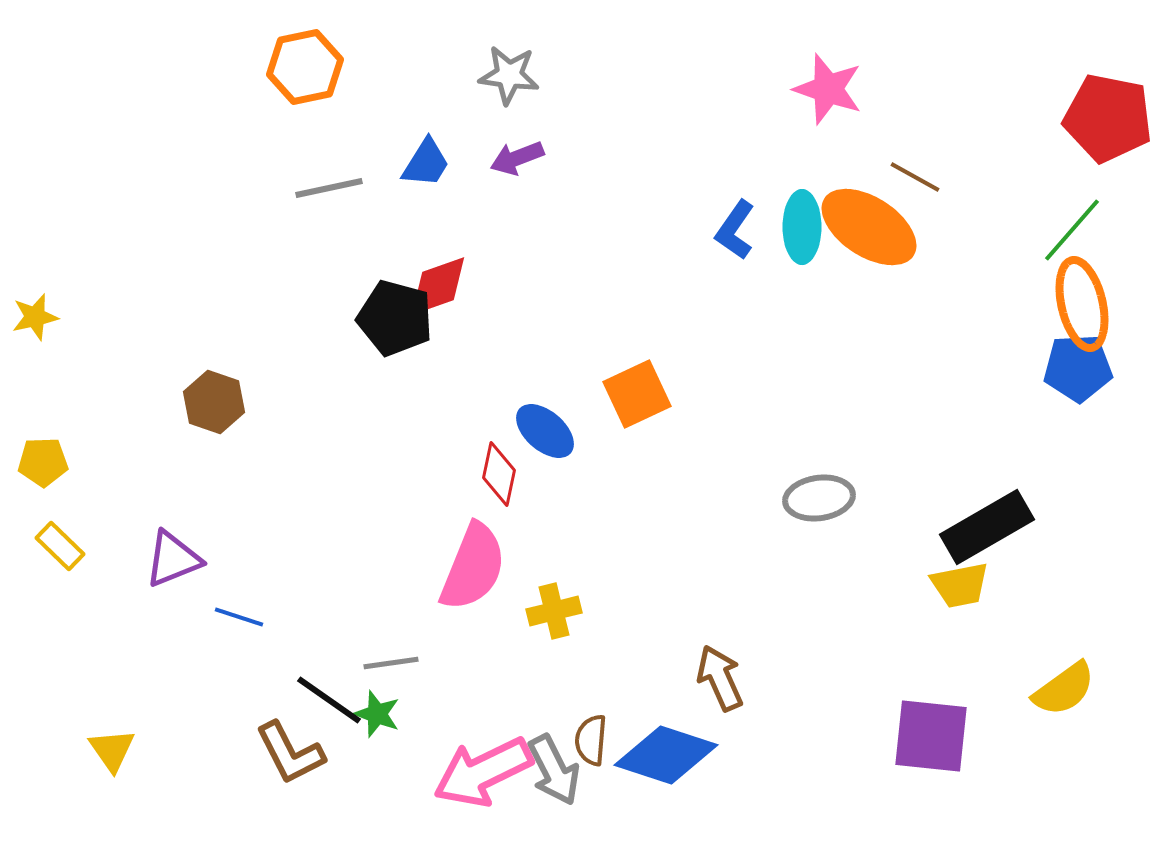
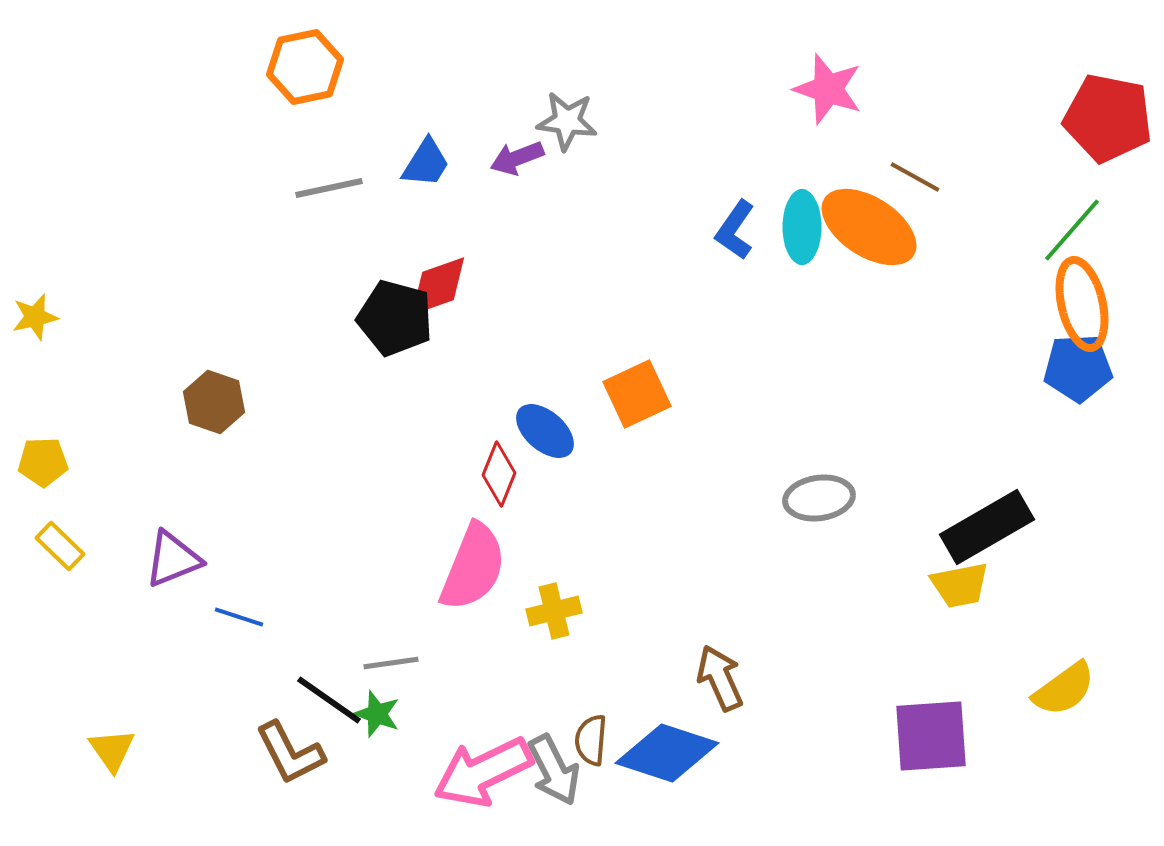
gray star at (509, 75): moved 58 px right, 46 px down
red diamond at (499, 474): rotated 10 degrees clockwise
purple square at (931, 736): rotated 10 degrees counterclockwise
blue diamond at (666, 755): moved 1 px right, 2 px up
